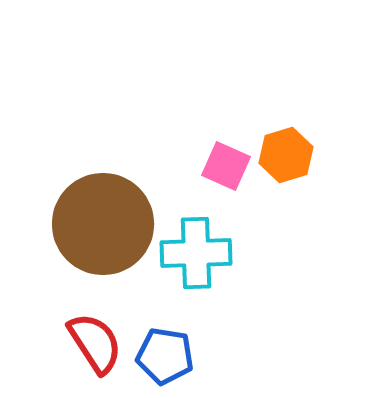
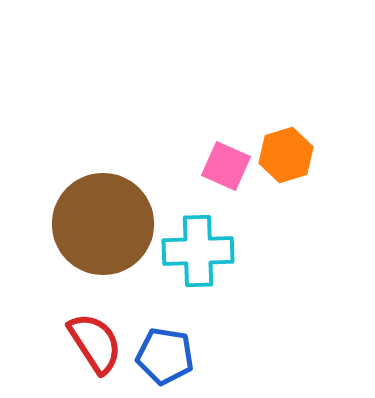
cyan cross: moved 2 px right, 2 px up
